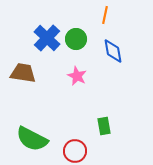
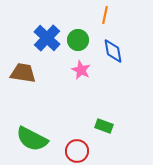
green circle: moved 2 px right, 1 px down
pink star: moved 4 px right, 6 px up
green rectangle: rotated 60 degrees counterclockwise
red circle: moved 2 px right
